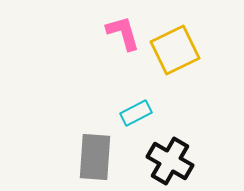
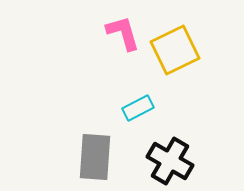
cyan rectangle: moved 2 px right, 5 px up
